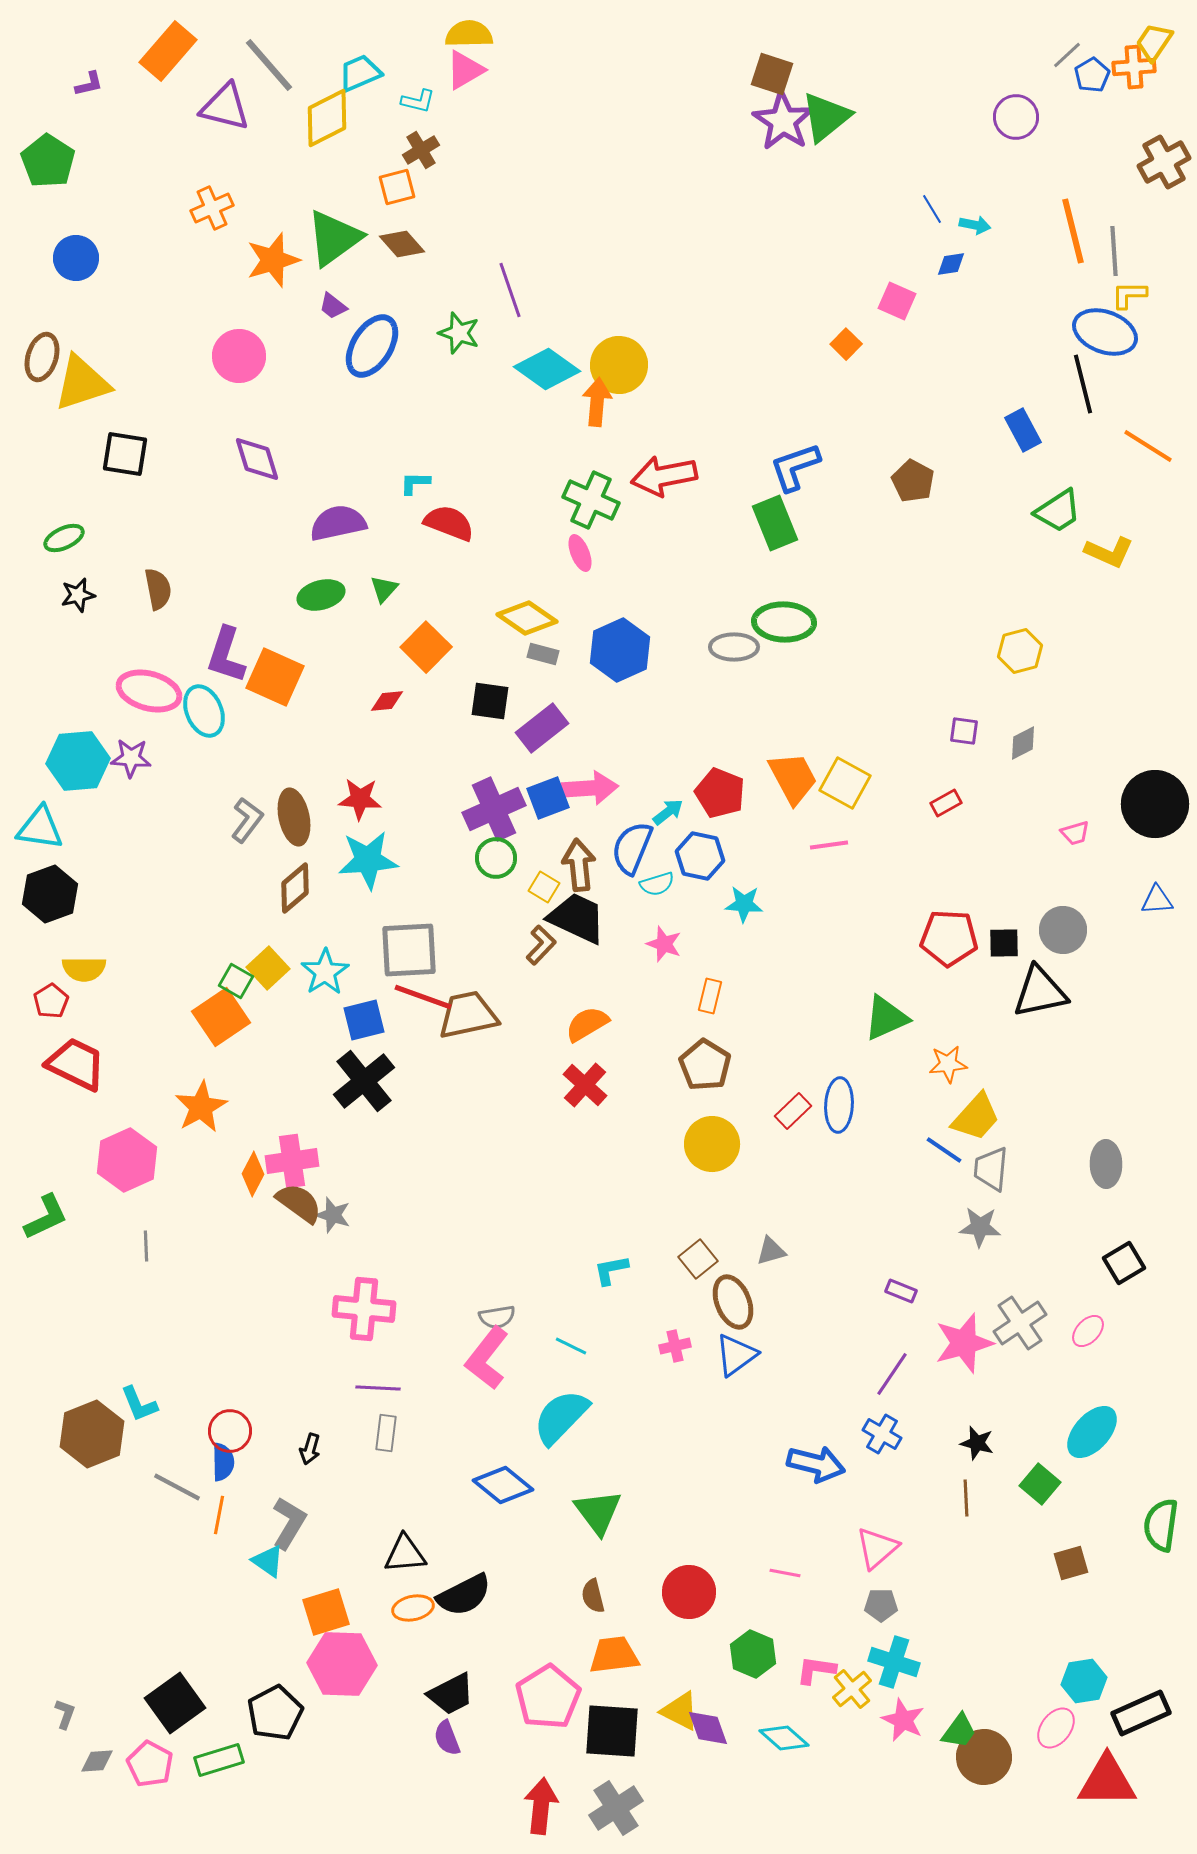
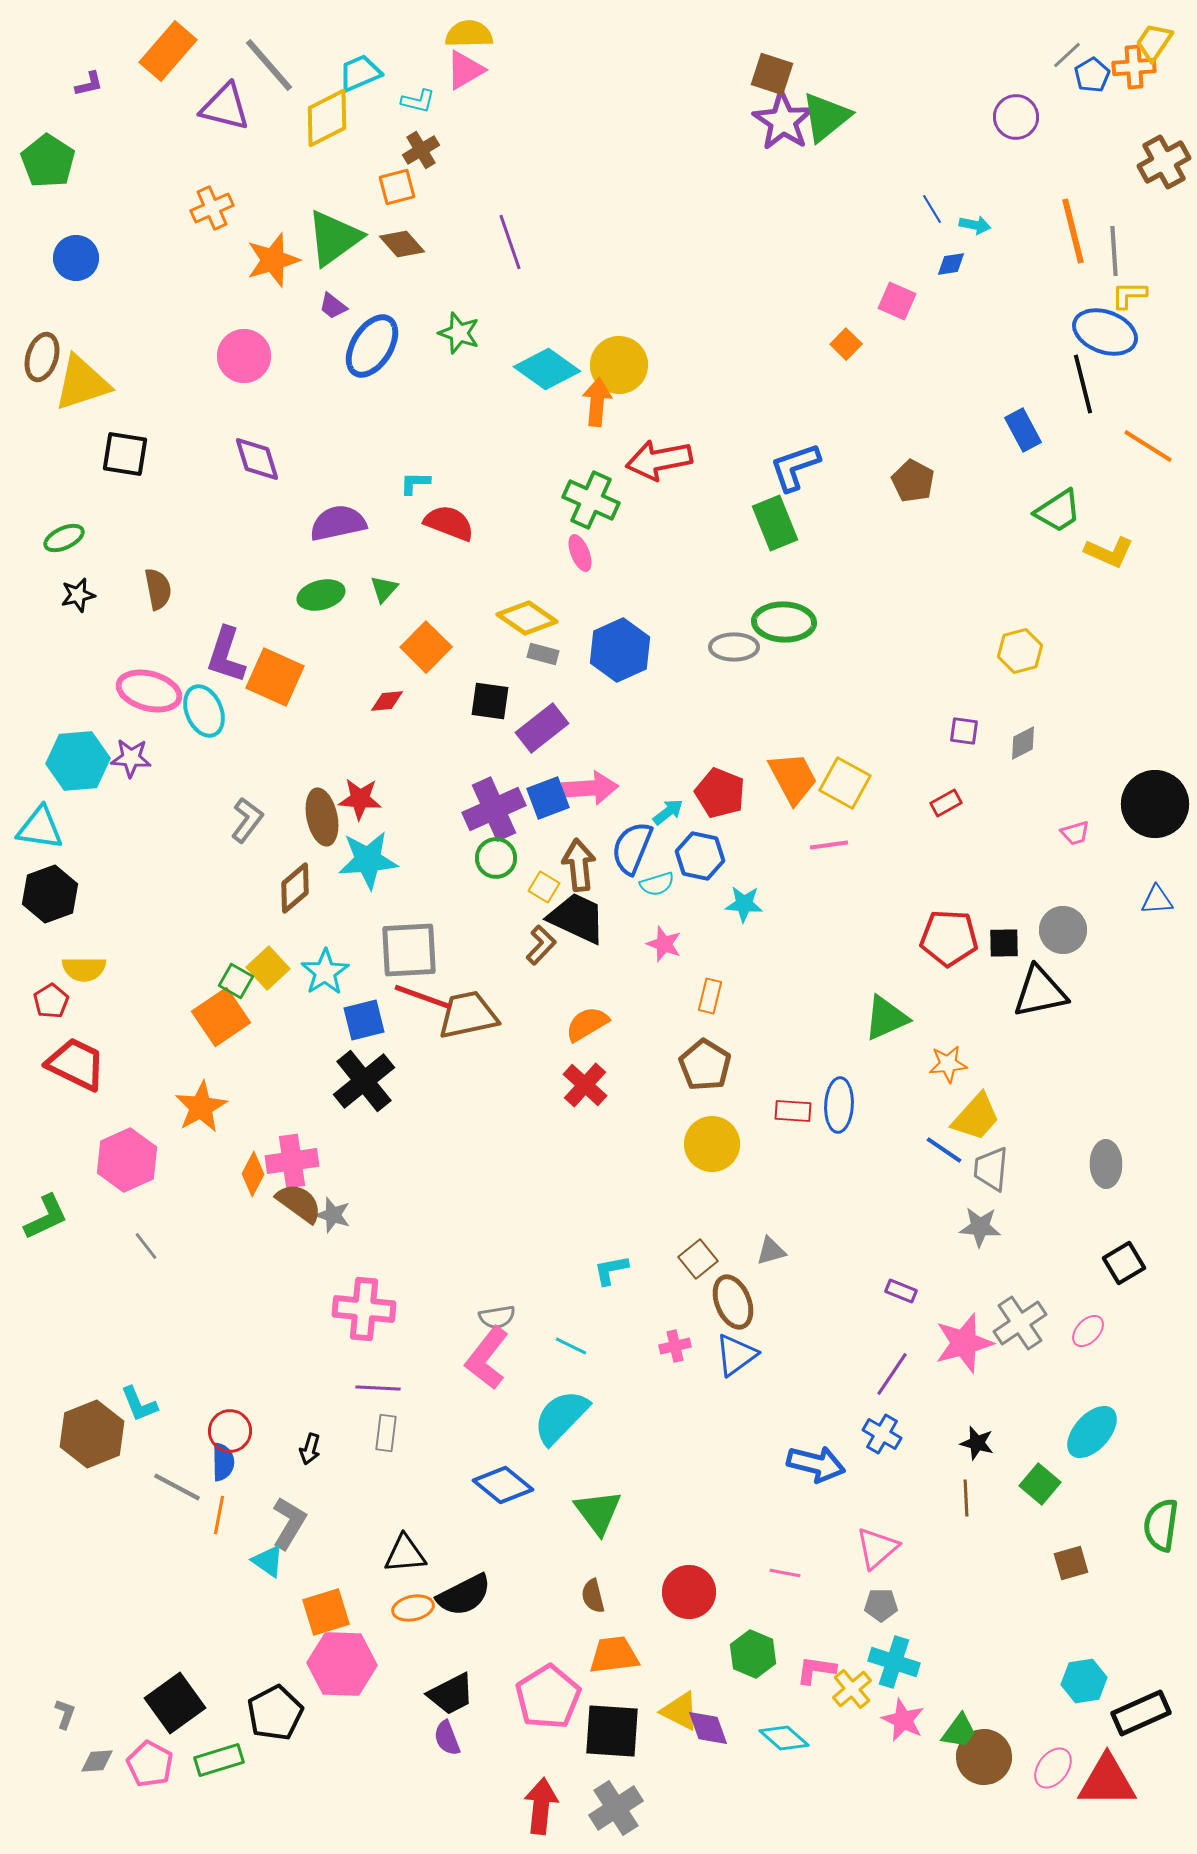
purple line at (510, 290): moved 48 px up
pink circle at (239, 356): moved 5 px right
red arrow at (664, 476): moved 5 px left, 16 px up
brown ellipse at (294, 817): moved 28 px right
red rectangle at (793, 1111): rotated 48 degrees clockwise
gray line at (146, 1246): rotated 36 degrees counterclockwise
pink ellipse at (1056, 1728): moved 3 px left, 40 px down
